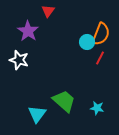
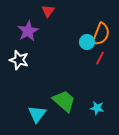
purple star: rotated 10 degrees clockwise
